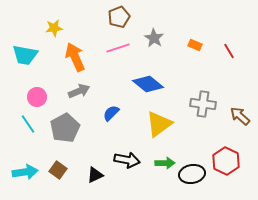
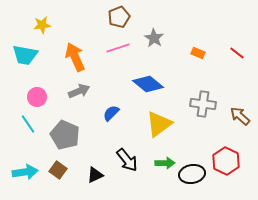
yellow star: moved 12 px left, 3 px up
orange rectangle: moved 3 px right, 8 px down
red line: moved 8 px right, 2 px down; rotated 21 degrees counterclockwise
gray pentagon: moved 7 px down; rotated 20 degrees counterclockwise
black arrow: rotated 40 degrees clockwise
